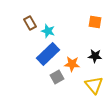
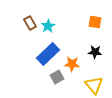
cyan star: moved 5 px up; rotated 24 degrees clockwise
black star: moved 4 px up
